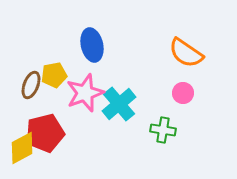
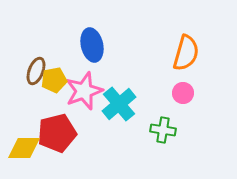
orange semicircle: rotated 108 degrees counterclockwise
yellow pentagon: moved 5 px down
brown ellipse: moved 5 px right, 14 px up
pink star: moved 1 px left, 2 px up
red pentagon: moved 12 px right
yellow diamond: moved 2 px right; rotated 28 degrees clockwise
